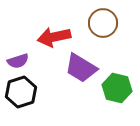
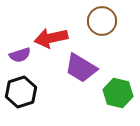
brown circle: moved 1 px left, 2 px up
red arrow: moved 3 px left, 1 px down
purple semicircle: moved 2 px right, 6 px up
green hexagon: moved 1 px right, 5 px down
